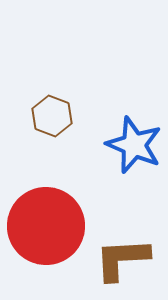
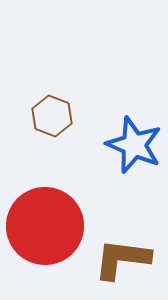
red circle: moved 1 px left
brown L-shape: rotated 10 degrees clockwise
